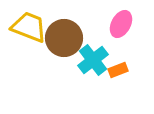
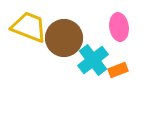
pink ellipse: moved 2 px left, 3 px down; rotated 36 degrees counterclockwise
